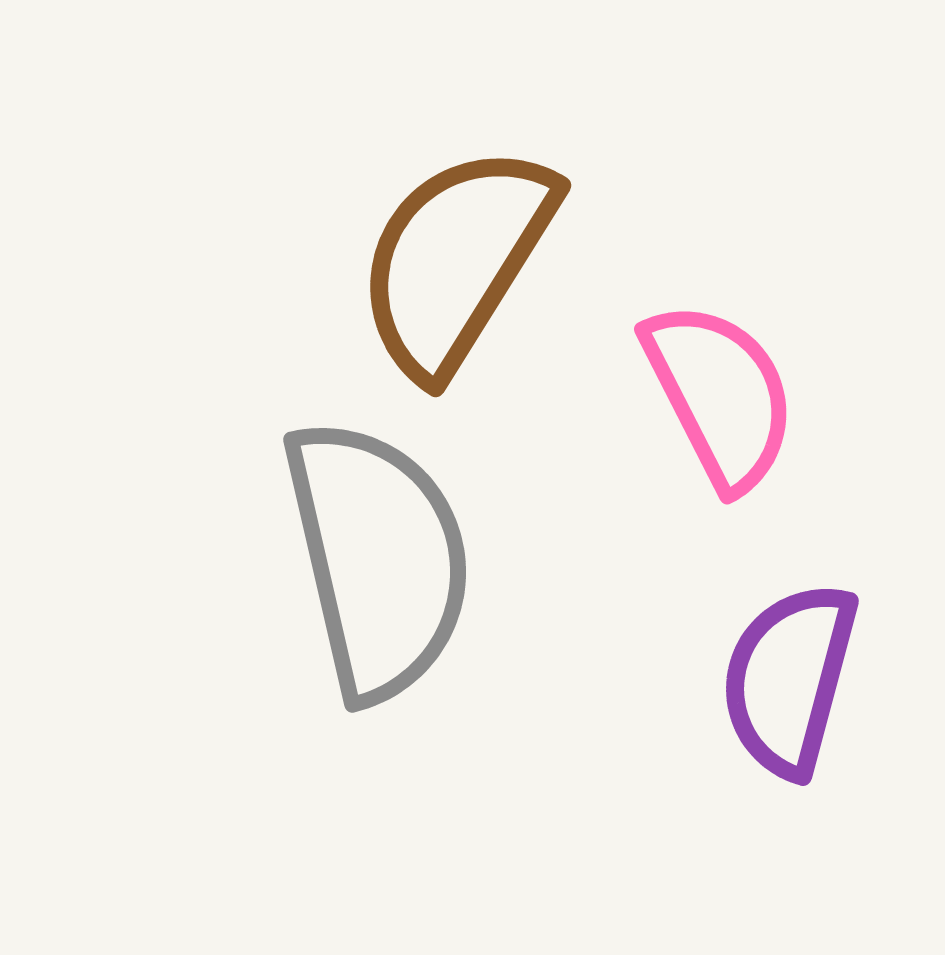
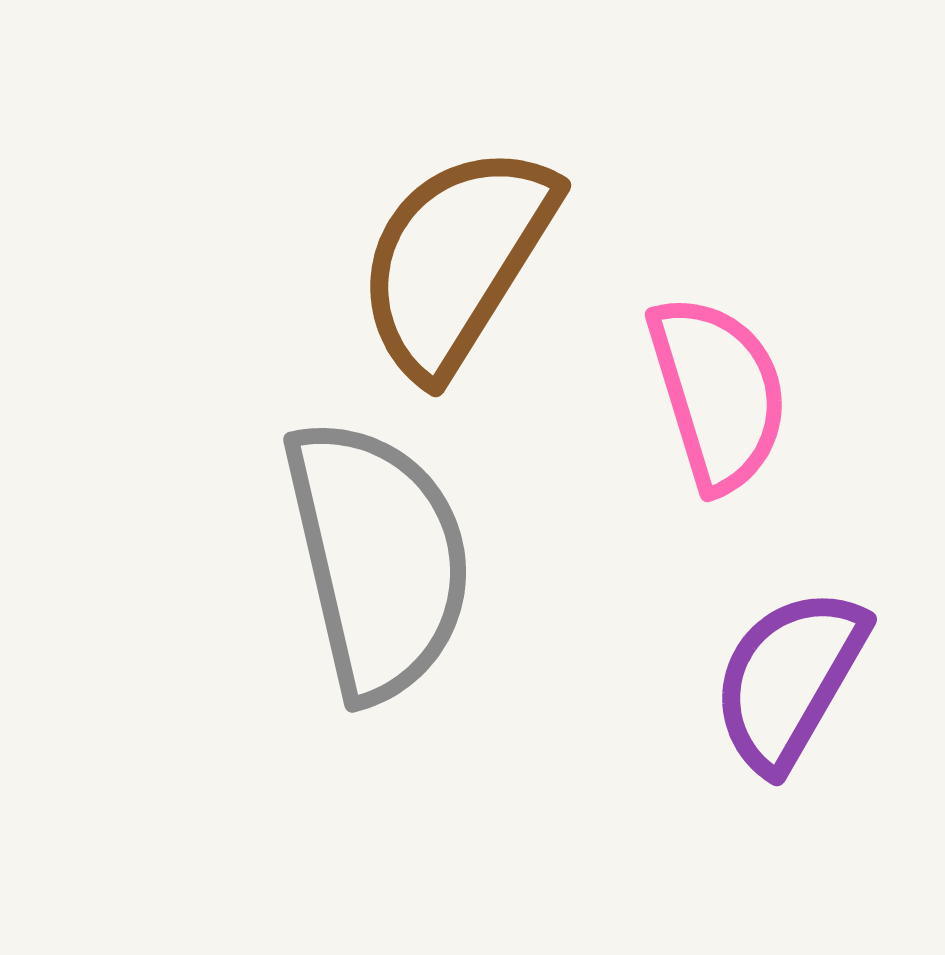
pink semicircle: moved 2 px left, 2 px up; rotated 10 degrees clockwise
purple semicircle: rotated 15 degrees clockwise
